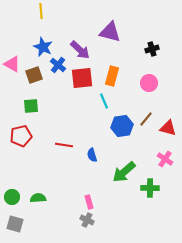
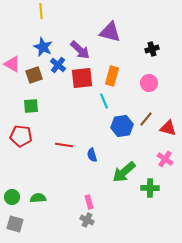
red pentagon: rotated 20 degrees clockwise
